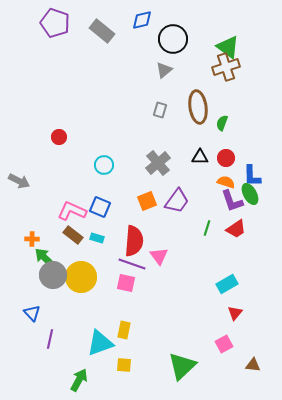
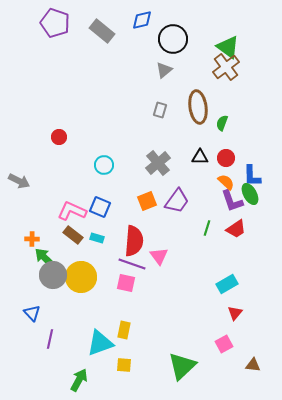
brown cross at (226, 67): rotated 20 degrees counterclockwise
orange semicircle at (226, 182): rotated 24 degrees clockwise
